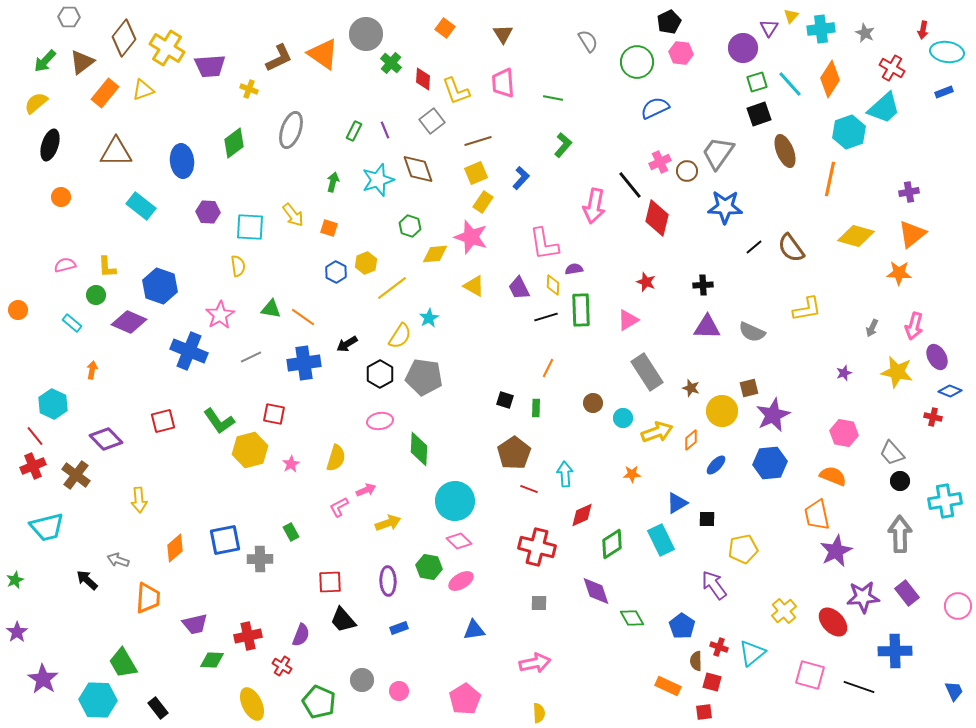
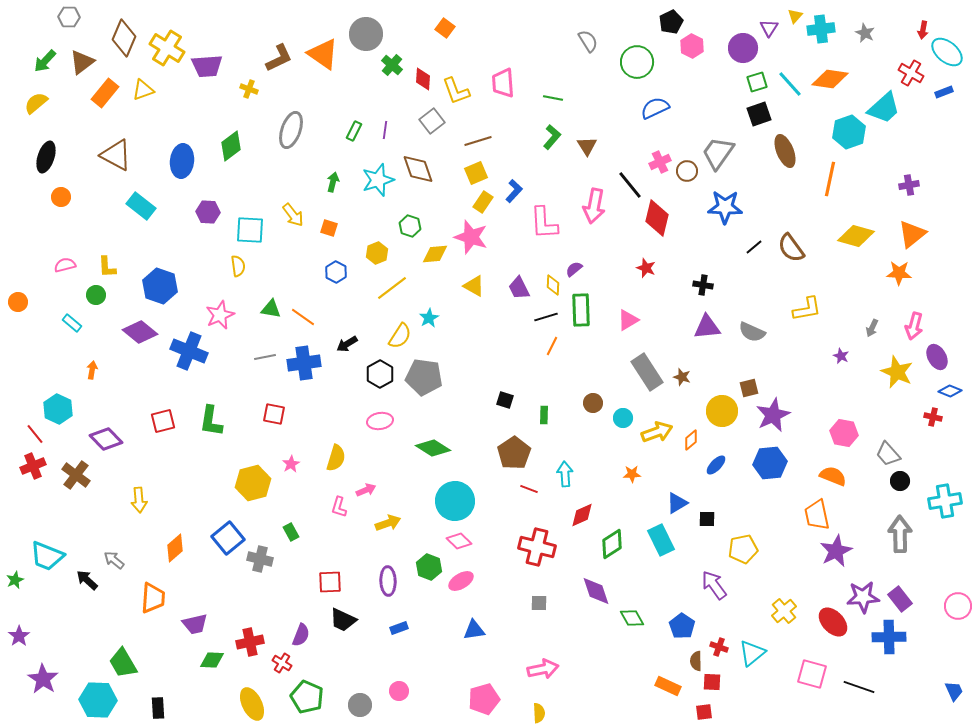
yellow triangle at (791, 16): moved 4 px right
black pentagon at (669, 22): moved 2 px right
brown triangle at (503, 34): moved 84 px right, 112 px down
brown diamond at (124, 38): rotated 15 degrees counterclockwise
cyan ellipse at (947, 52): rotated 32 degrees clockwise
pink hexagon at (681, 53): moved 11 px right, 7 px up; rotated 20 degrees clockwise
green cross at (391, 63): moved 1 px right, 2 px down
purple trapezoid at (210, 66): moved 3 px left
red cross at (892, 68): moved 19 px right, 5 px down
orange diamond at (830, 79): rotated 66 degrees clockwise
purple line at (385, 130): rotated 30 degrees clockwise
green diamond at (234, 143): moved 3 px left, 3 px down
black ellipse at (50, 145): moved 4 px left, 12 px down
green L-shape at (563, 145): moved 11 px left, 8 px up
brown triangle at (116, 152): moved 3 px down; rotated 28 degrees clockwise
blue ellipse at (182, 161): rotated 12 degrees clockwise
blue L-shape at (521, 178): moved 7 px left, 13 px down
purple cross at (909, 192): moved 7 px up
cyan square at (250, 227): moved 3 px down
pink L-shape at (544, 244): moved 21 px up; rotated 6 degrees clockwise
yellow hexagon at (366, 263): moved 11 px right, 10 px up
purple semicircle at (574, 269): rotated 30 degrees counterclockwise
red star at (646, 282): moved 14 px up
black cross at (703, 285): rotated 12 degrees clockwise
orange circle at (18, 310): moved 8 px up
pink star at (220, 315): rotated 8 degrees clockwise
purple diamond at (129, 322): moved 11 px right, 10 px down; rotated 16 degrees clockwise
purple triangle at (707, 327): rotated 8 degrees counterclockwise
gray line at (251, 357): moved 14 px right; rotated 15 degrees clockwise
orange line at (548, 368): moved 4 px right, 22 px up
yellow star at (897, 372): rotated 12 degrees clockwise
purple star at (844, 373): moved 3 px left, 17 px up; rotated 28 degrees counterclockwise
brown star at (691, 388): moved 9 px left, 11 px up
cyan hexagon at (53, 404): moved 5 px right, 5 px down
green rectangle at (536, 408): moved 8 px right, 7 px down
green L-shape at (219, 421): moved 8 px left; rotated 44 degrees clockwise
red line at (35, 436): moved 2 px up
green diamond at (419, 449): moved 14 px right, 1 px up; rotated 60 degrees counterclockwise
yellow hexagon at (250, 450): moved 3 px right, 33 px down
gray trapezoid at (892, 453): moved 4 px left, 1 px down
pink L-shape at (339, 507): rotated 45 degrees counterclockwise
cyan trapezoid at (47, 527): moved 29 px down; rotated 36 degrees clockwise
blue square at (225, 540): moved 3 px right, 2 px up; rotated 28 degrees counterclockwise
gray cross at (260, 559): rotated 15 degrees clockwise
gray arrow at (118, 560): moved 4 px left; rotated 20 degrees clockwise
green hexagon at (429, 567): rotated 10 degrees clockwise
purple rectangle at (907, 593): moved 7 px left, 6 px down
orange trapezoid at (148, 598): moved 5 px right
black trapezoid at (343, 620): rotated 24 degrees counterclockwise
purple star at (17, 632): moved 2 px right, 4 px down
red cross at (248, 636): moved 2 px right, 6 px down
blue cross at (895, 651): moved 6 px left, 14 px up
pink arrow at (535, 663): moved 8 px right, 6 px down
red cross at (282, 666): moved 3 px up
pink square at (810, 675): moved 2 px right, 1 px up
gray circle at (362, 680): moved 2 px left, 25 px down
red square at (712, 682): rotated 12 degrees counterclockwise
pink pentagon at (465, 699): moved 19 px right; rotated 16 degrees clockwise
green pentagon at (319, 702): moved 12 px left, 5 px up
black rectangle at (158, 708): rotated 35 degrees clockwise
